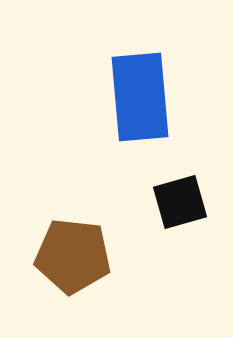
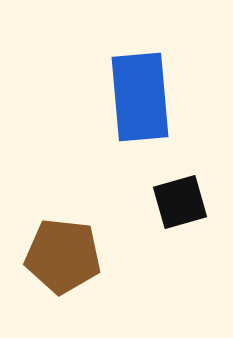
brown pentagon: moved 10 px left
